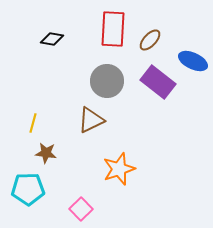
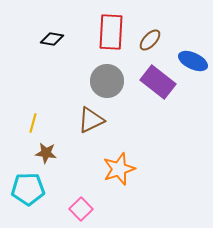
red rectangle: moved 2 px left, 3 px down
